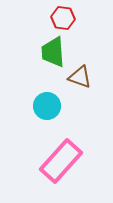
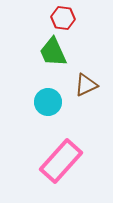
green trapezoid: rotated 20 degrees counterclockwise
brown triangle: moved 6 px right, 8 px down; rotated 45 degrees counterclockwise
cyan circle: moved 1 px right, 4 px up
